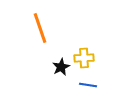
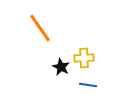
orange line: rotated 16 degrees counterclockwise
black star: rotated 18 degrees counterclockwise
